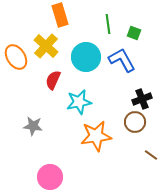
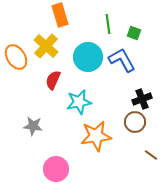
cyan circle: moved 2 px right
pink circle: moved 6 px right, 8 px up
